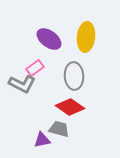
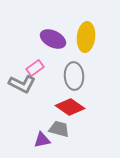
purple ellipse: moved 4 px right; rotated 10 degrees counterclockwise
